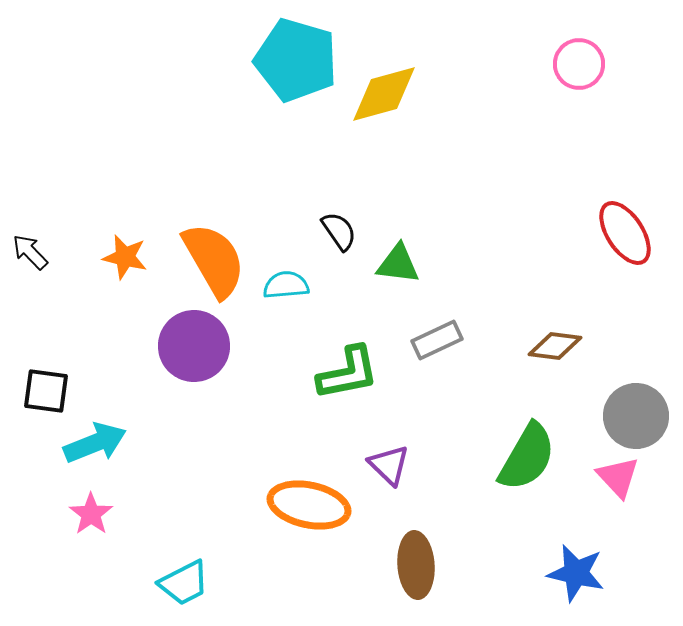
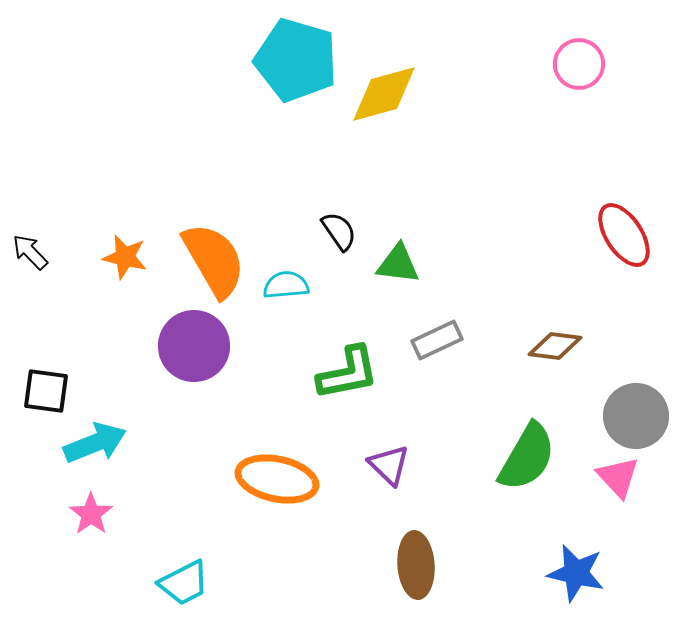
red ellipse: moved 1 px left, 2 px down
orange ellipse: moved 32 px left, 26 px up
